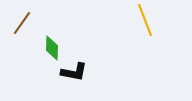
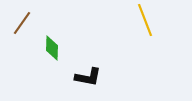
black L-shape: moved 14 px right, 5 px down
